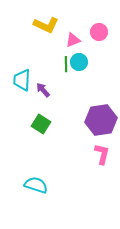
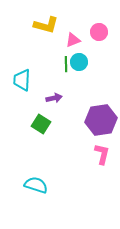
yellow L-shape: rotated 10 degrees counterclockwise
purple arrow: moved 11 px right, 8 px down; rotated 119 degrees clockwise
